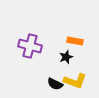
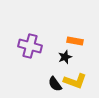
black star: moved 1 px left
black semicircle: rotated 28 degrees clockwise
